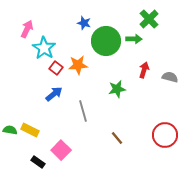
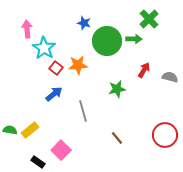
pink arrow: rotated 30 degrees counterclockwise
green circle: moved 1 px right
red arrow: rotated 14 degrees clockwise
yellow rectangle: rotated 66 degrees counterclockwise
